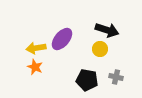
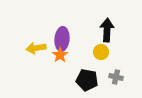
black arrow: rotated 105 degrees counterclockwise
purple ellipse: rotated 35 degrees counterclockwise
yellow circle: moved 1 px right, 3 px down
orange star: moved 25 px right, 12 px up; rotated 14 degrees clockwise
